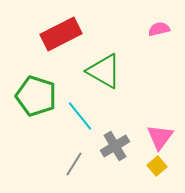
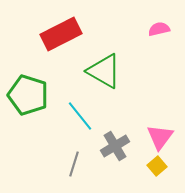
green pentagon: moved 8 px left, 1 px up
gray line: rotated 15 degrees counterclockwise
